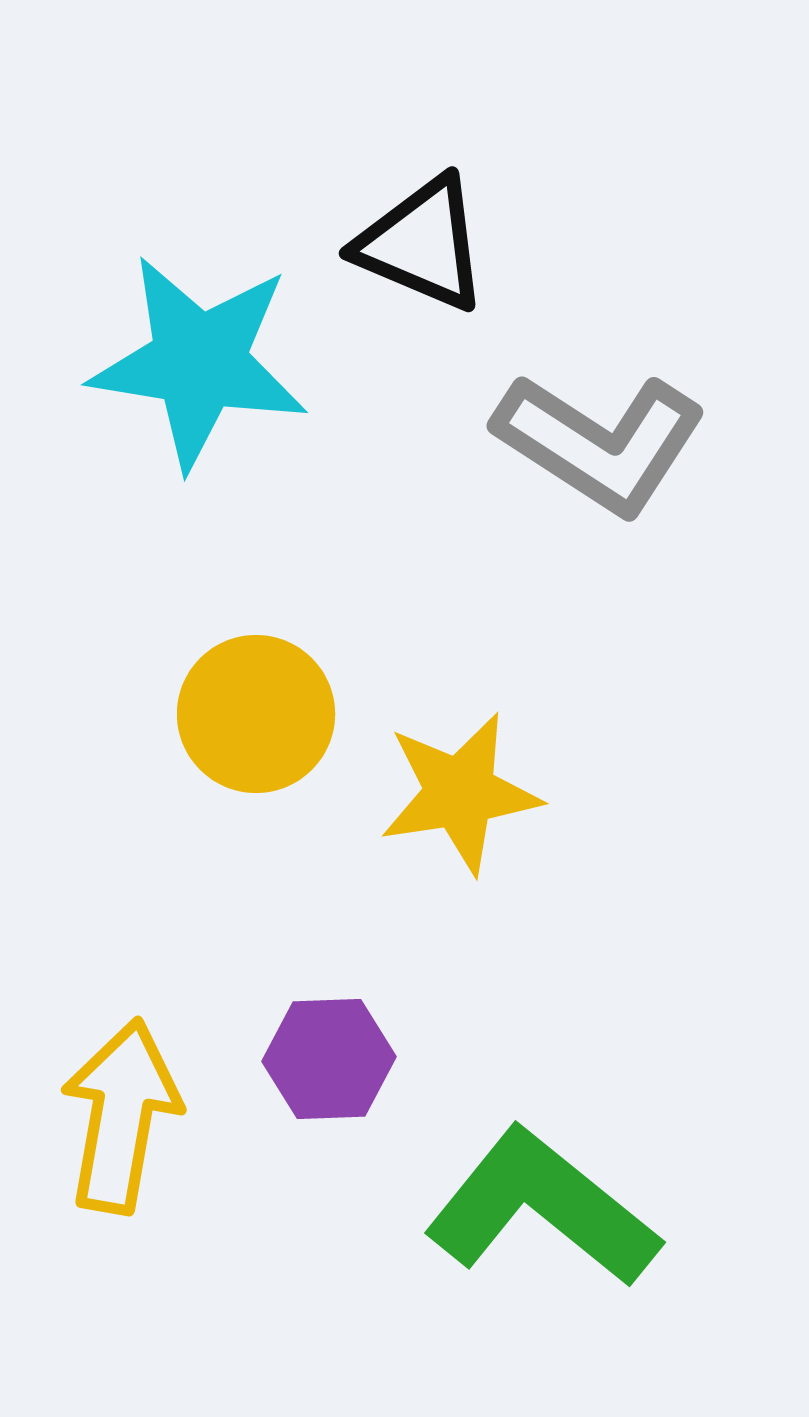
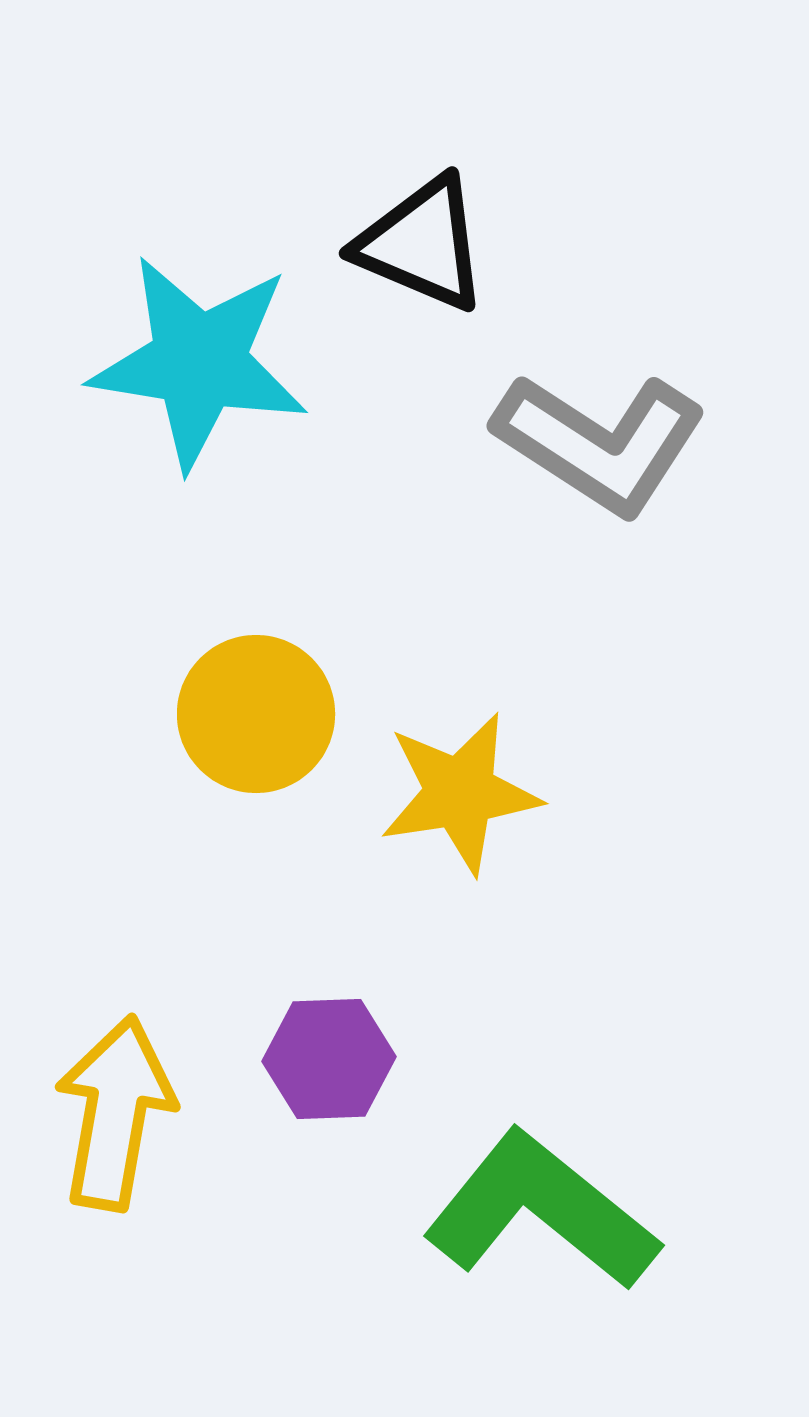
yellow arrow: moved 6 px left, 3 px up
green L-shape: moved 1 px left, 3 px down
